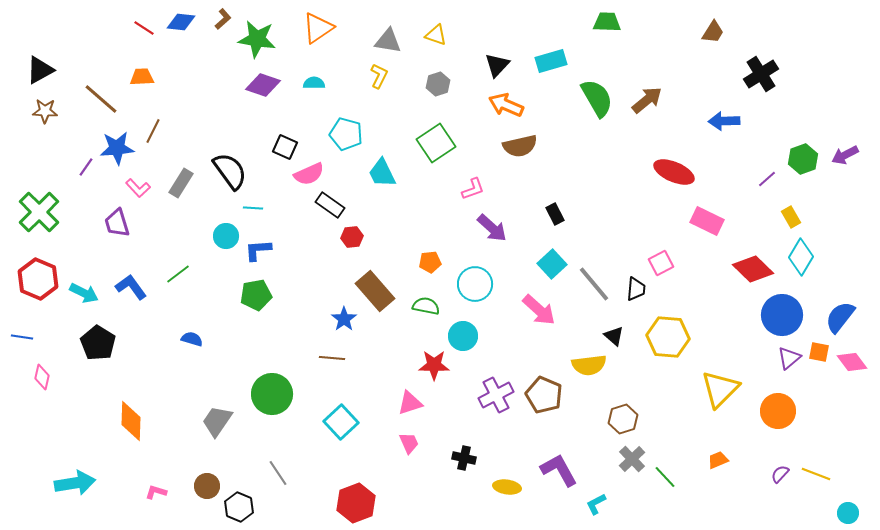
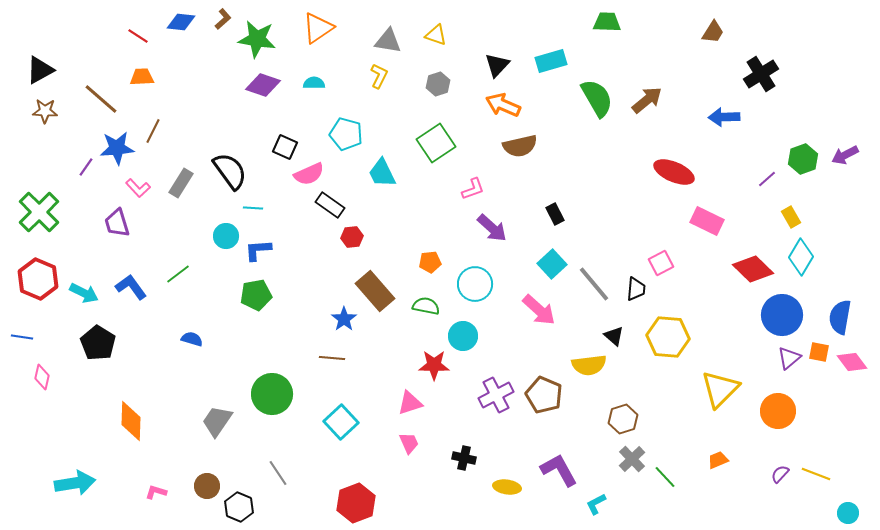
red line at (144, 28): moved 6 px left, 8 px down
orange arrow at (506, 105): moved 3 px left
blue arrow at (724, 121): moved 4 px up
blue semicircle at (840, 317): rotated 28 degrees counterclockwise
